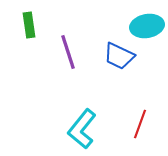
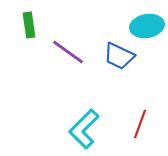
purple line: rotated 36 degrees counterclockwise
cyan L-shape: moved 2 px right; rotated 6 degrees clockwise
